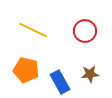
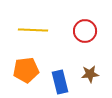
yellow line: rotated 24 degrees counterclockwise
orange pentagon: rotated 20 degrees counterclockwise
blue rectangle: rotated 15 degrees clockwise
